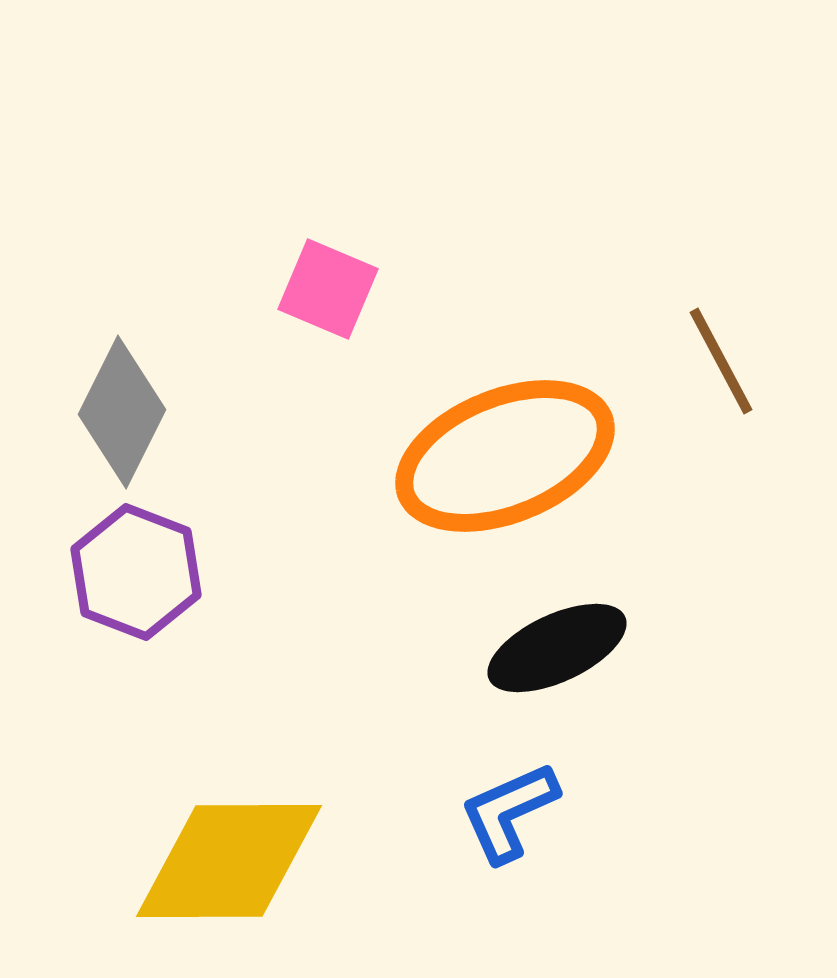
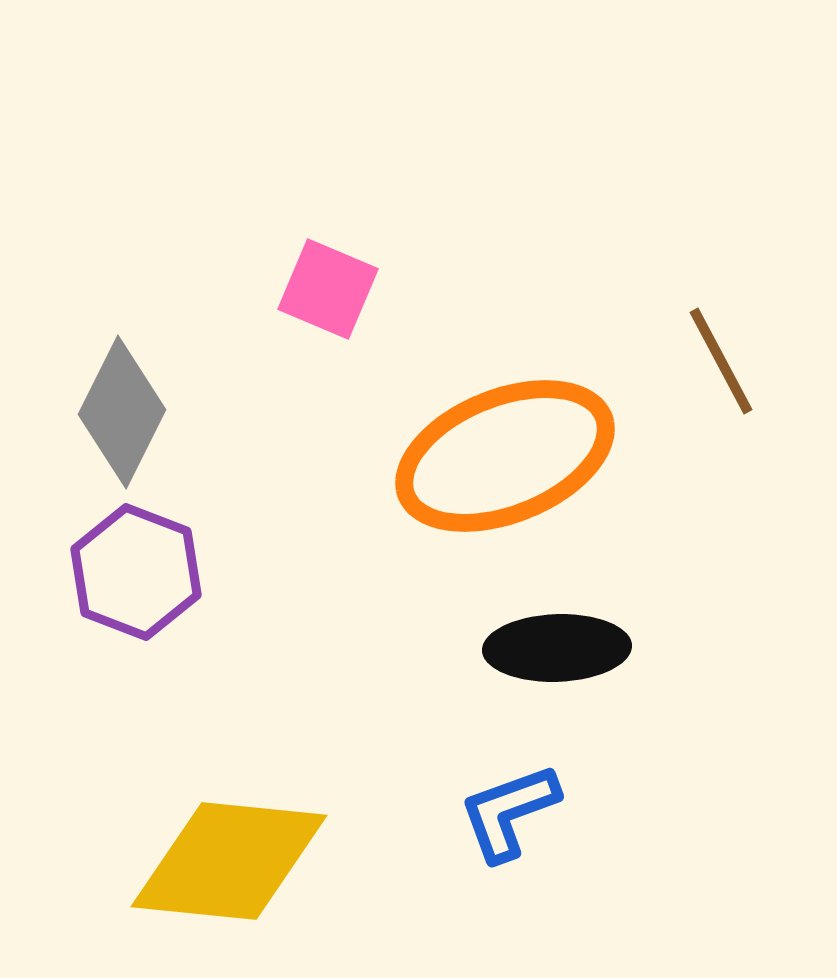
black ellipse: rotated 23 degrees clockwise
blue L-shape: rotated 4 degrees clockwise
yellow diamond: rotated 6 degrees clockwise
